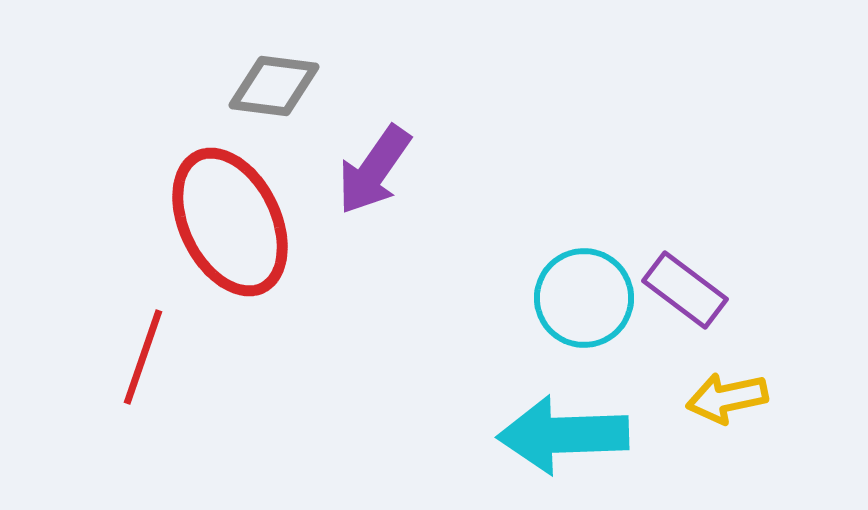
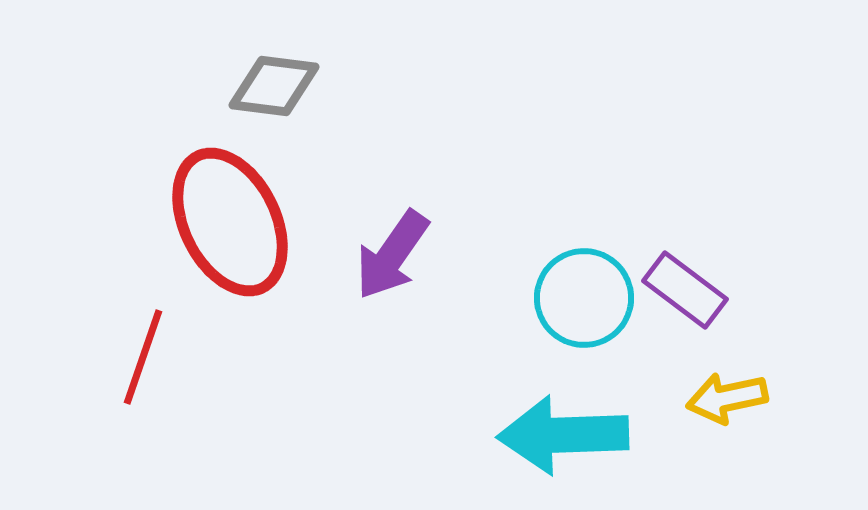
purple arrow: moved 18 px right, 85 px down
